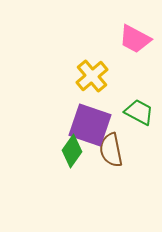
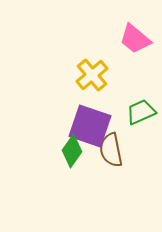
pink trapezoid: rotated 12 degrees clockwise
yellow cross: moved 1 px up
green trapezoid: moved 2 px right; rotated 52 degrees counterclockwise
purple square: moved 1 px down
